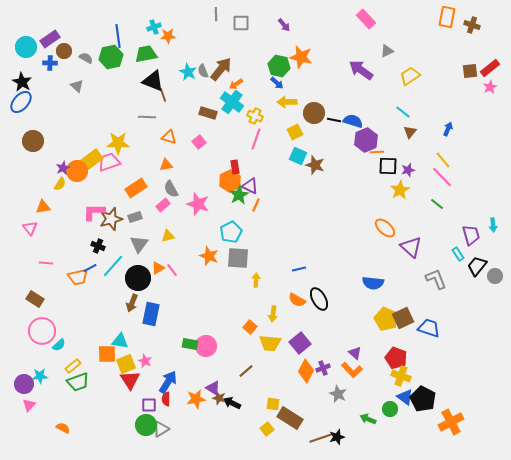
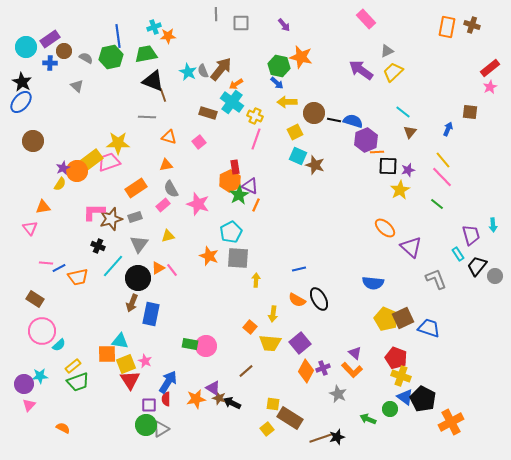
orange rectangle at (447, 17): moved 10 px down
brown square at (470, 71): moved 41 px down; rotated 14 degrees clockwise
yellow trapezoid at (410, 76): moved 17 px left, 4 px up; rotated 10 degrees counterclockwise
blue line at (90, 268): moved 31 px left
